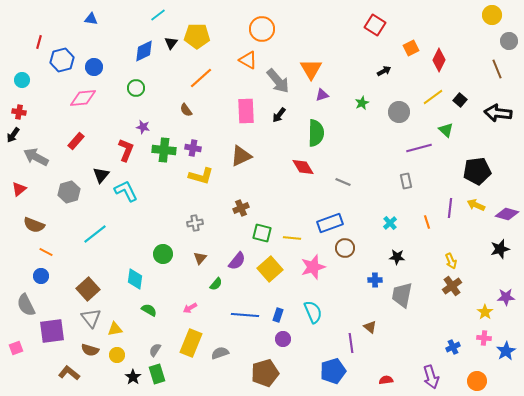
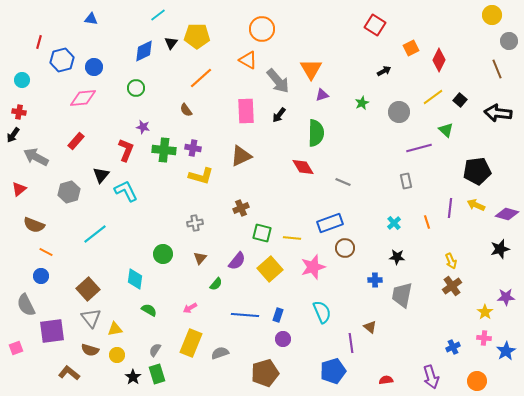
cyan cross at (390, 223): moved 4 px right
cyan semicircle at (313, 312): moved 9 px right
